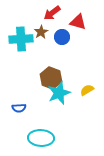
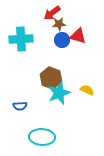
red triangle: moved 14 px down
brown star: moved 18 px right, 8 px up; rotated 24 degrees clockwise
blue circle: moved 3 px down
yellow semicircle: rotated 56 degrees clockwise
blue semicircle: moved 1 px right, 2 px up
cyan ellipse: moved 1 px right, 1 px up
